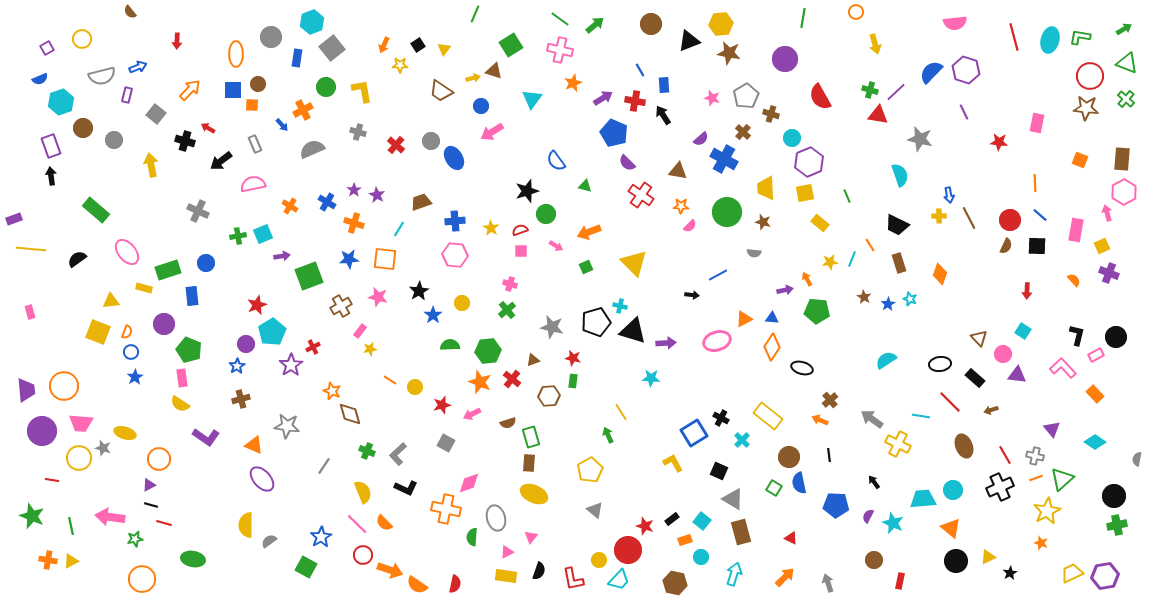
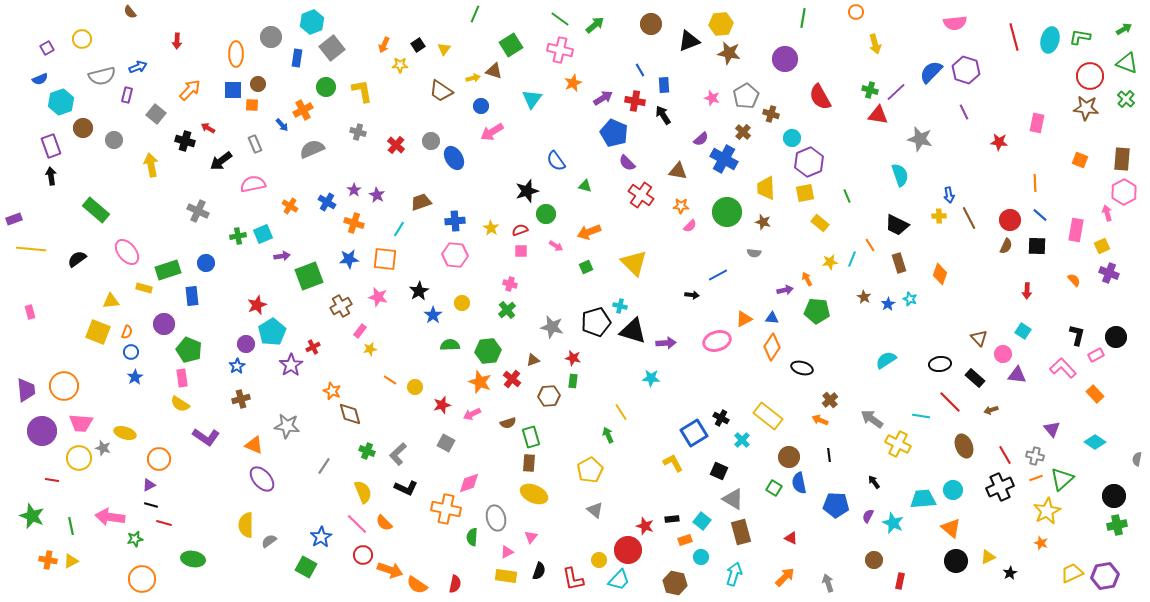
black rectangle at (672, 519): rotated 32 degrees clockwise
